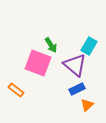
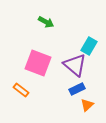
green arrow: moved 5 px left, 23 px up; rotated 28 degrees counterclockwise
orange rectangle: moved 5 px right
